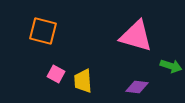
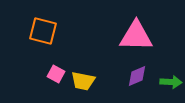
pink triangle: rotated 15 degrees counterclockwise
green arrow: moved 16 px down; rotated 15 degrees counterclockwise
yellow trapezoid: rotated 75 degrees counterclockwise
purple diamond: moved 11 px up; rotated 30 degrees counterclockwise
